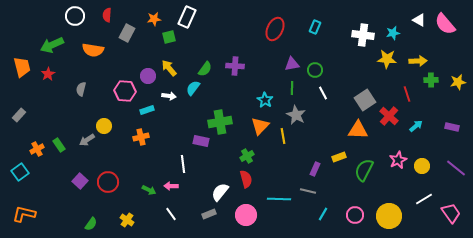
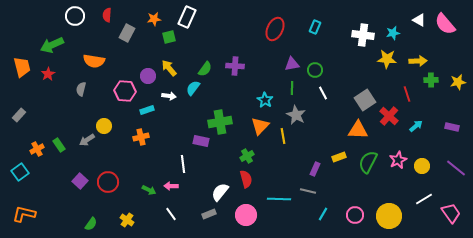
orange semicircle at (93, 50): moved 1 px right, 11 px down
green semicircle at (364, 170): moved 4 px right, 8 px up
